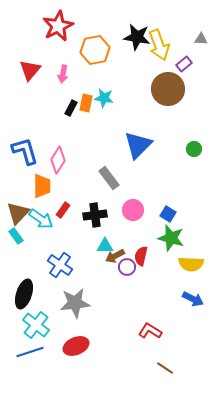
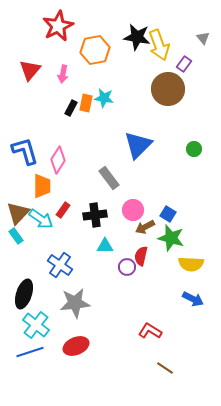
gray triangle: moved 2 px right, 1 px up; rotated 48 degrees clockwise
purple rectangle: rotated 14 degrees counterclockwise
brown arrow: moved 30 px right, 29 px up
